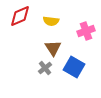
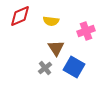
brown triangle: moved 3 px right
